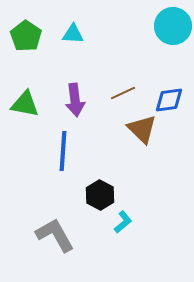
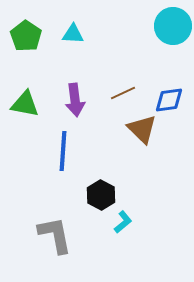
black hexagon: moved 1 px right
gray L-shape: rotated 18 degrees clockwise
